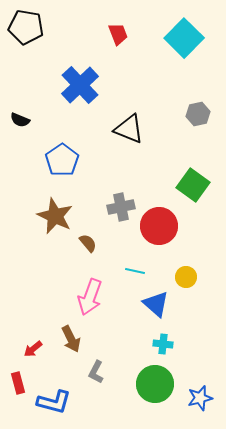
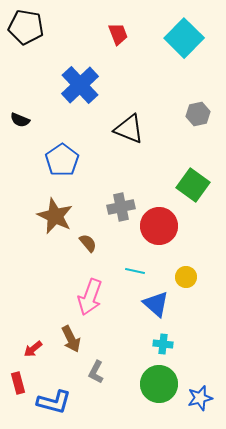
green circle: moved 4 px right
